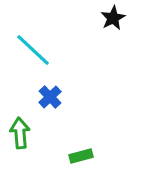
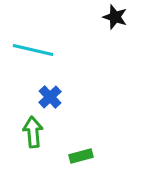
black star: moved 2 px right, 1 px up; rotated 25 degrees counterclockwise
cyan line: rotated 30 degrees counterclockwise
green arrow: moved 13 px right, 1 px up
